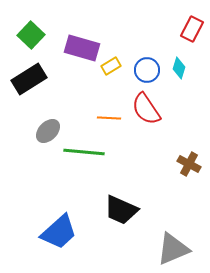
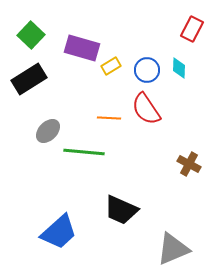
cyan diamond: rotated 15 degrees counterclockwise
